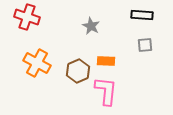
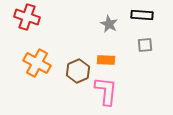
gray star: moved 18 px right, 2 px up
orange rectangle: moved 1 px up
